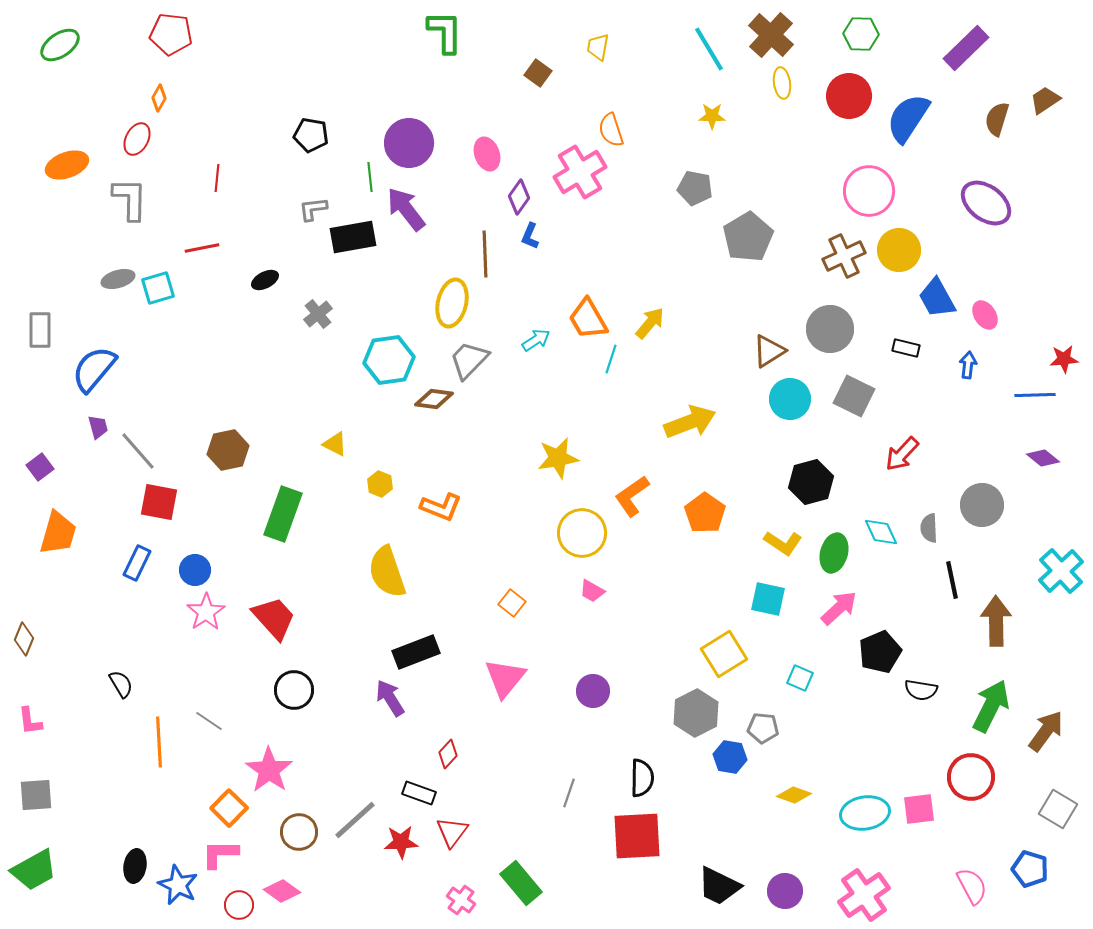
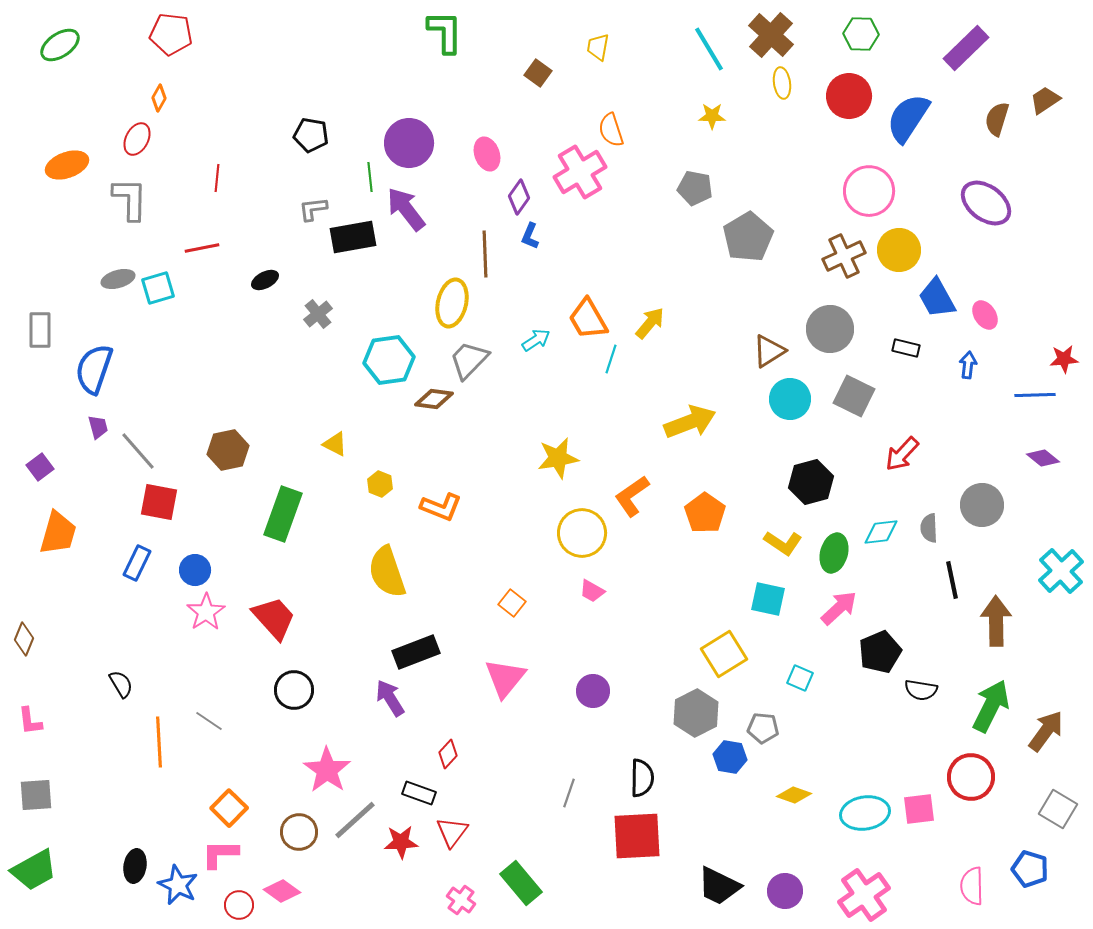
blue semicircle at (94, 369): rotated 21 degrees counterclockwise
cyan diamond at (881, 532): rotated 72 degrees counterclockwise
pink star at (269, 770): moved 58 px right
pink semicircle at (972, 886): rotated 153 degrees counterclockwise
